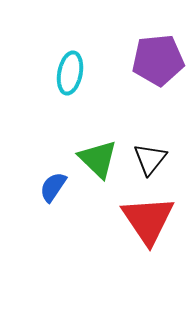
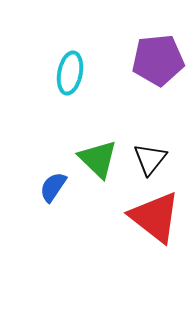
red triangle: moved 7 px right, 3 px up; rotated 18 degrees counterclockwise
